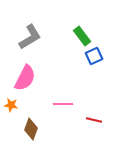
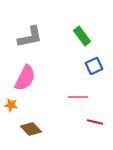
gray L-shape: rotated 20 degrees clockwise
blue square: moved 10 px down
pink line: moved 15 px right, 7 px up
red line: moved 1 px right, 2 px down
brown diamond: rotated 65 degrees counterclockwise
